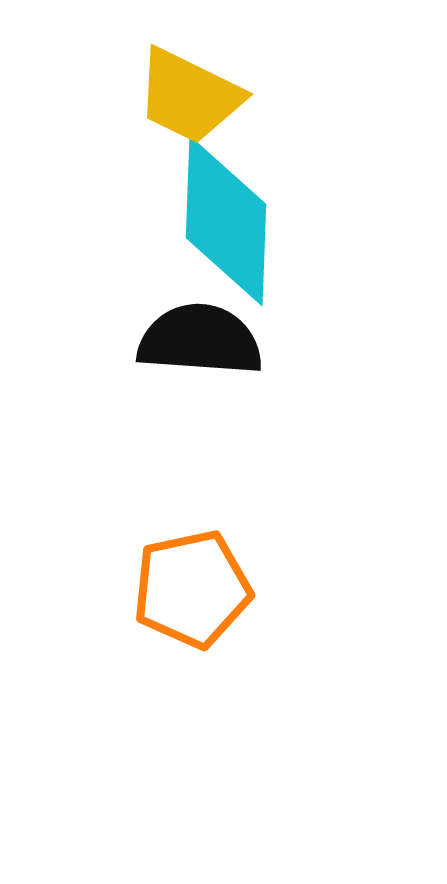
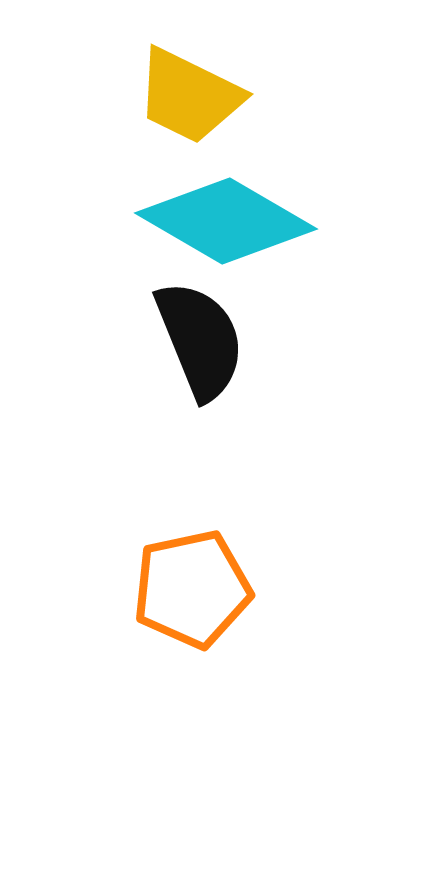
cyan diamond: rotated 62 degrees counterclockwise
black semicircle: rotated 64 degrees clockwise
